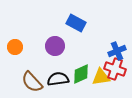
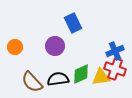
blue rectangle: moved 3 px left; rotated 36 degrees clockwise
blue cross: moved 2 px left
